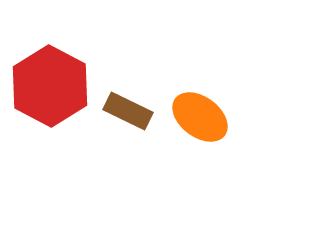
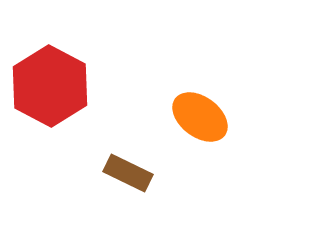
brown rectangle: moved 62 px down
